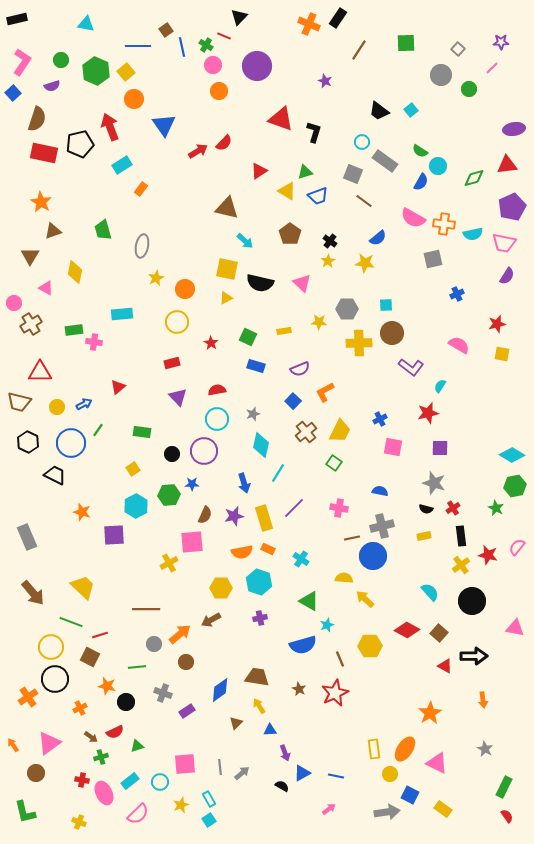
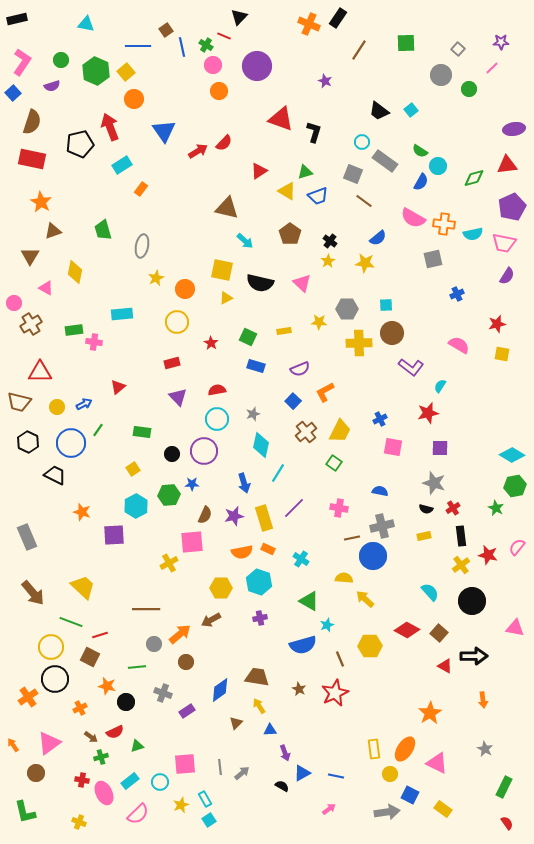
brown semicircle at (37, 119): moved 5 px left, 3 px down
blue triangle at (164, 125): moved 6 px down
red rectangle at (44, 153): moved 12 px left, 6 px down
yellow square at (227, 269): moved 5 px left, 1 px down
cyan rectangle at (209, 799): moved 4 px left
red semicircle at (507, 816): moved 7 px down
